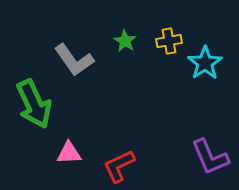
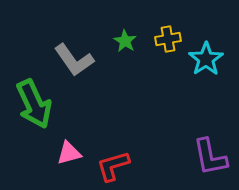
yellow cross: moved 1 px left, 2 px up
cyan star: moved 1 px right, 4 px up
pink triangle: rotated 12 degrees counterclockwise
purple L-shape: rotated 12 degrees clockwise
red L-shape: moved 6 px left; rotated 9 degrees clockwise
